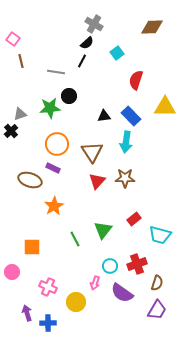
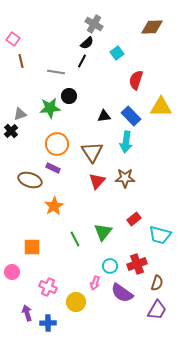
yellow triangle: moved 4 px left
green triangle: moved 2 px down
